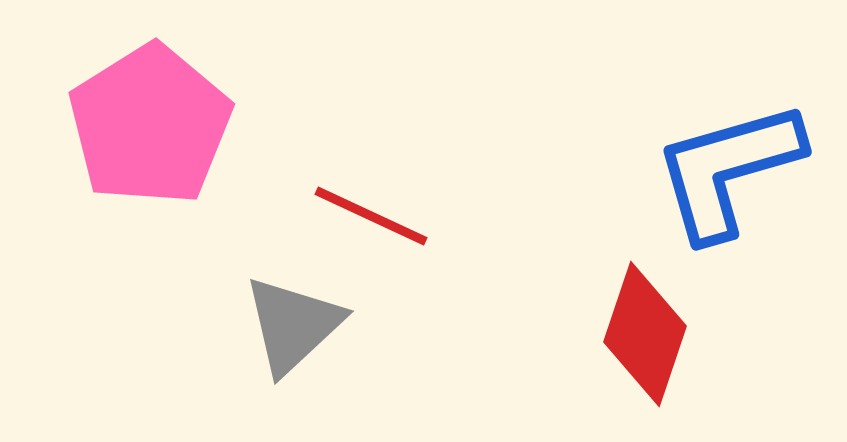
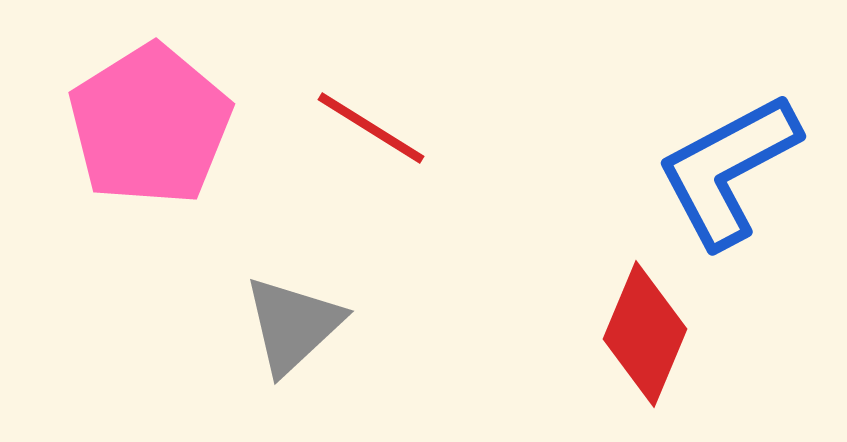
blue L-shape: rotated 12 degrees counterclockwise
red line: moved 88 px up; rotated 7 degrees clockwise
red diamond: rotated 4 degrees clockwise
